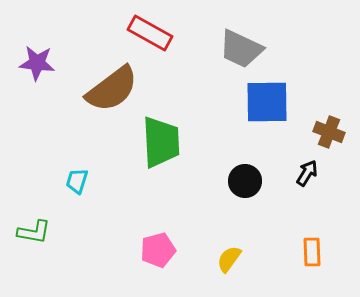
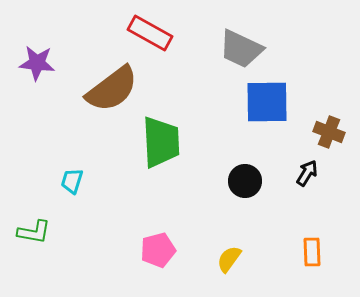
cyan trapezoid: moved 5 px left
